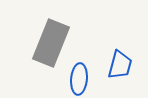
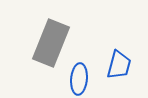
blue trapezoid: moved 1 px left
